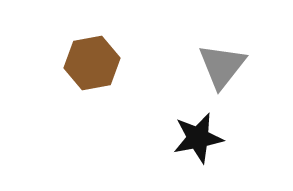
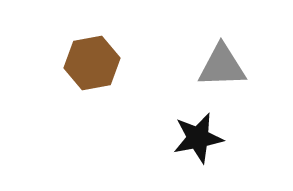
gray triangle: rotated 50 degrees clockwise
